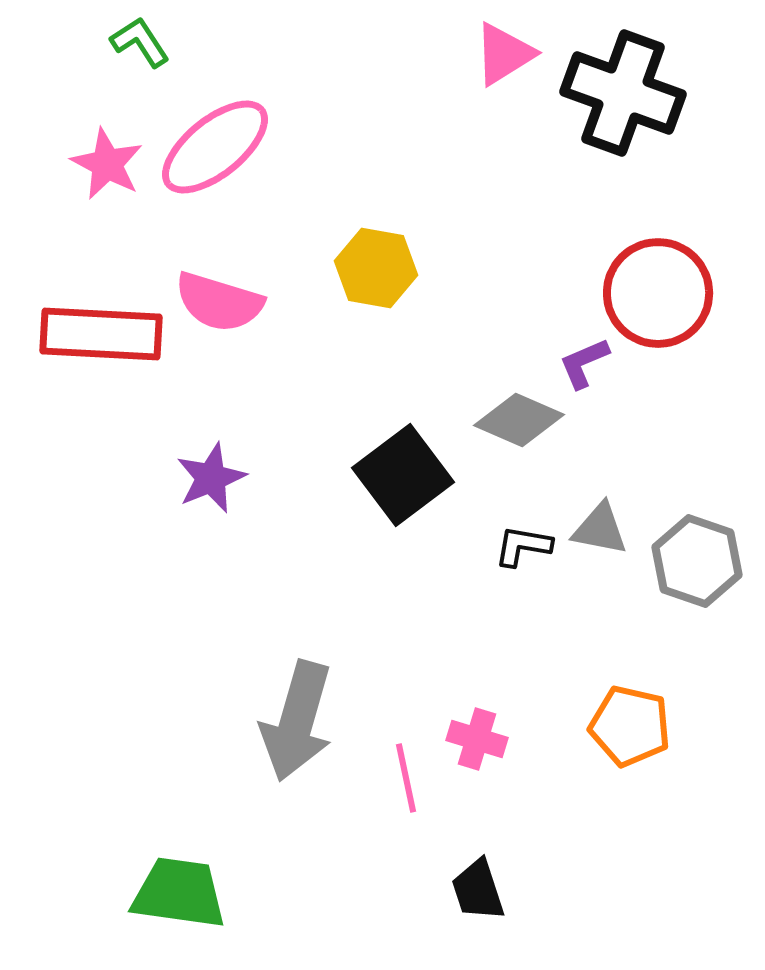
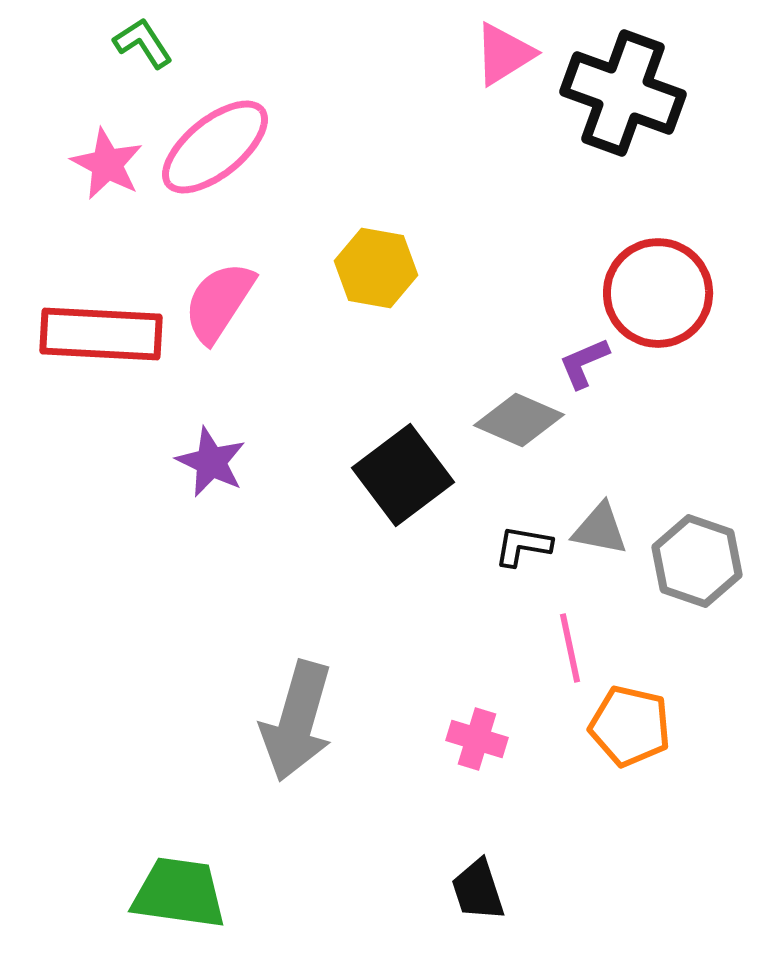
green L-shape: moved 3 px right, 1 px down
pink semicircle: rotated 106 degrees clockwise
purple star: moved 16 px up; rotated 24 degrees counterclockwise
pink line: moved 164 px right, 130 px up
